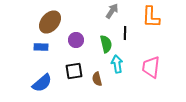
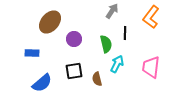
orange L-shape: rotated 35 degrees clockwise
purple circle: moved 2 px left, 1 px up
blue rectangle: moved 9 px left, 6 px down
cyan arrow: rotated 36 degrees clockwise
